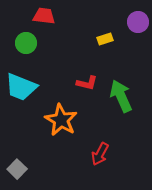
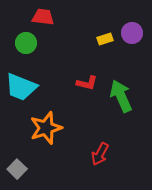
red trapezoid: moved 1 px left, 1 px down
purple circle: moved 6 px left, 11 px down
orange star: moved 15 px left, 8 px down; rotated 24 degrees clockwise
